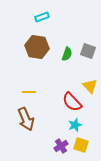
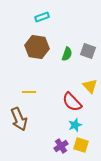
brown arrow: moved 7 px left
